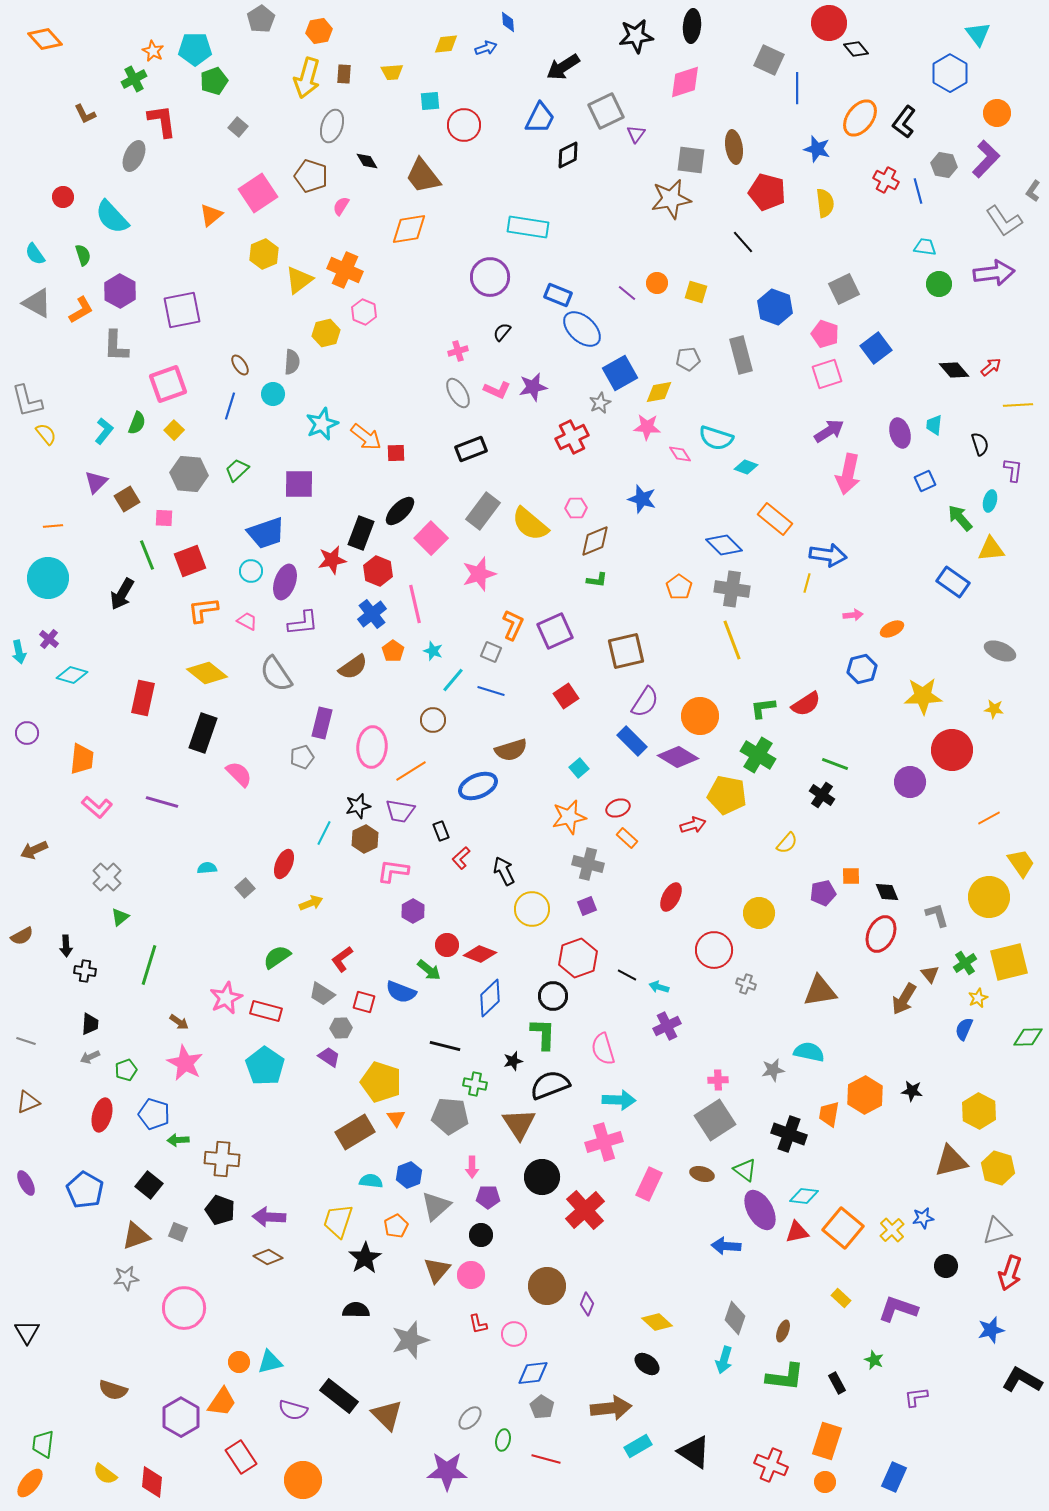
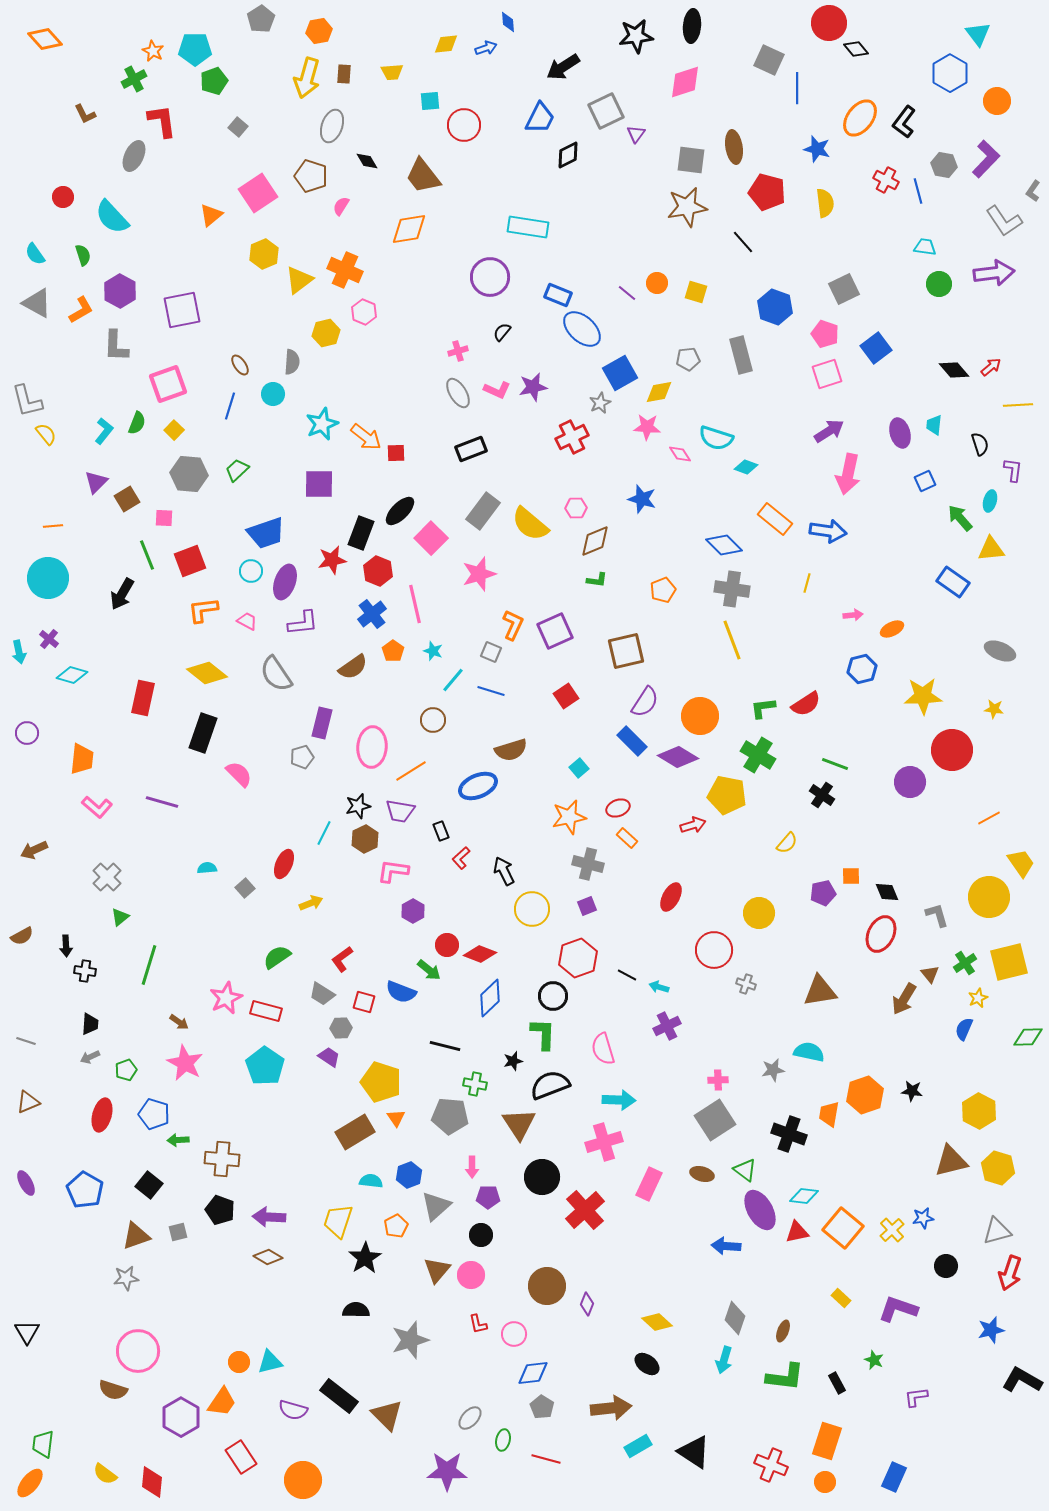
orange circle at (997, 113): moved 12 px up
brown star at (671, 199): moved 16 px right, 8 px down
purple square at (299, 484): moved 20 px right
blue arrow at (828, 555): moved 24 px up
orange pentagon at (679, 587): moved 16 px left, 3 px down; rotated 15 degrees clockwise
orange hexagon at (865, 1095): rotated 9 degrees clockwise
gray square at (178, 1232): rotated 36 degrees counterclockwise
pink circle at (184, 1308): moved 46 px left, 43 px down
